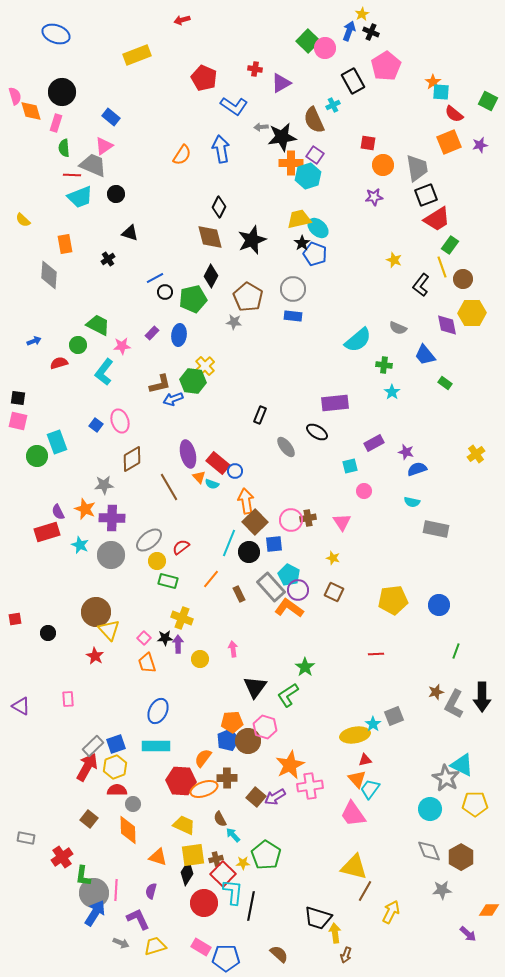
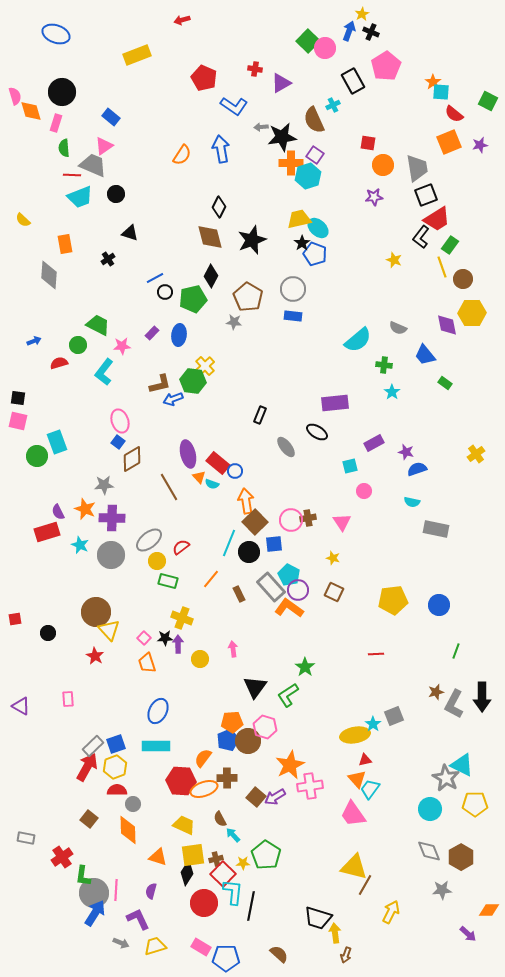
black L-shape at (421, 285): moved 48 px up
blue square at (96, 425): moved 22 px right, 17 px down
brown line at (365, 891): moved 6 px up
